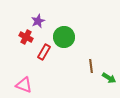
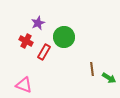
purple star: moved 2 px down
red cross: moved 4 px down
brown line: moved 1 px right, 3 px down
